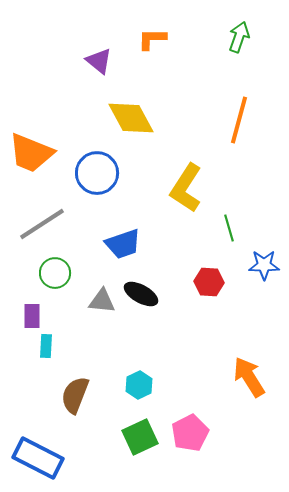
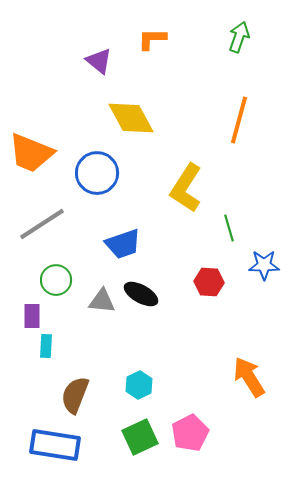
green circle: moved 1 px right, 7 px down
blue rectangle: moved 17 px right, 13 px up; rotated 18 degrees counterclockwise
